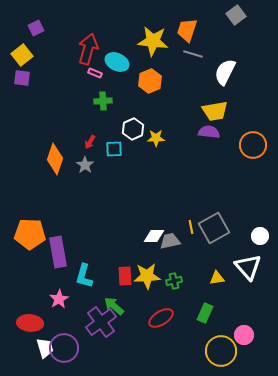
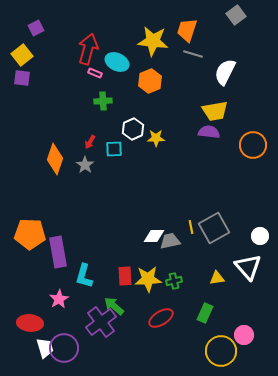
yellow star at (147, 276): moved 1 px right, 3 px down
